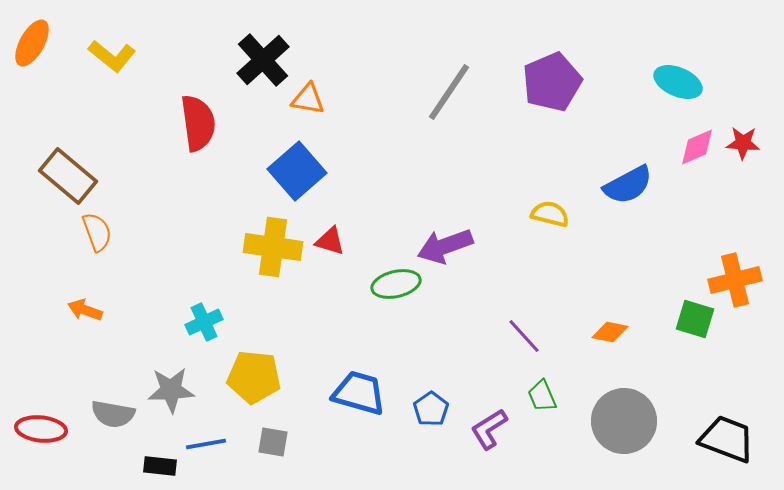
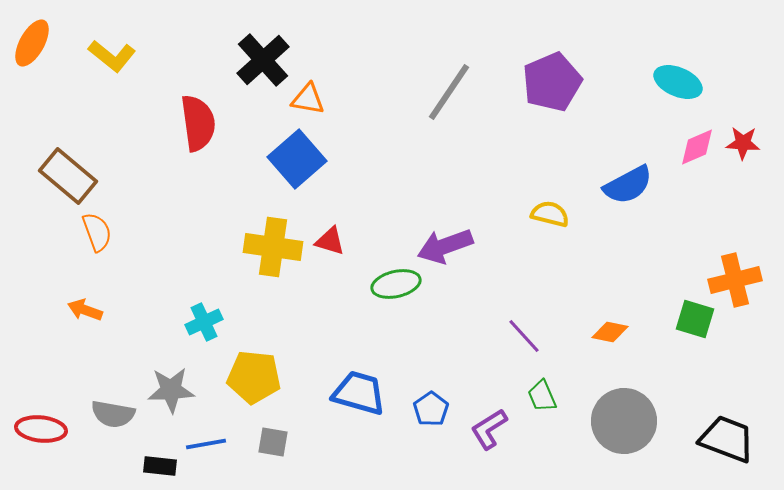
blue square: moved 12 px up
